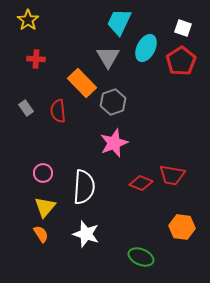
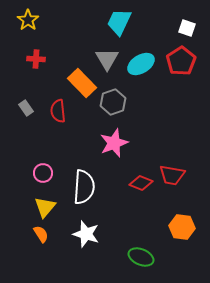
white square: moved 4 px right
cyan ellipse: moved 5 px left, 16 px down; rotated 32 degrees clockwise
gray triangle: moved 1 px left, 2 px down
